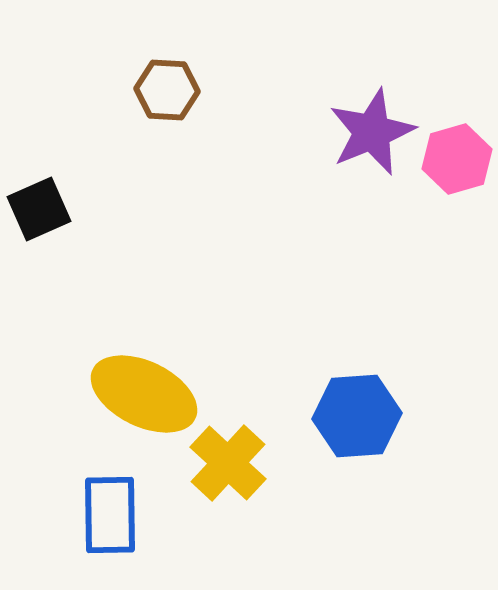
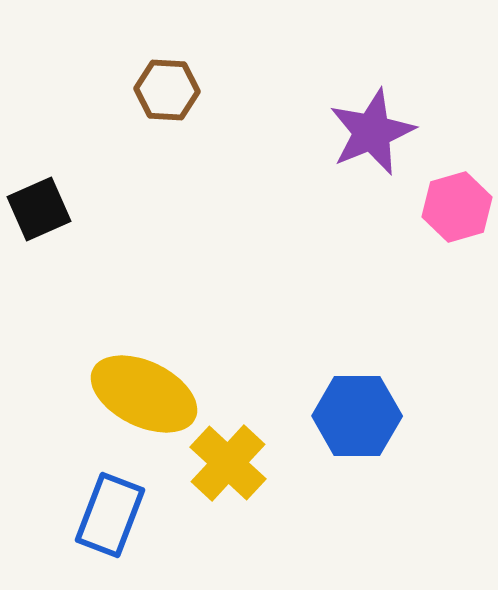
pink hexagon: moved 48 px down
blue hexagon: rotated 4 degrees clockwise
blue rectangle: rotated 22 degrees clockwise
